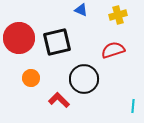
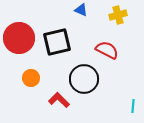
red semicircle: moved 6 px left; rotated 45 degrees clockwise
